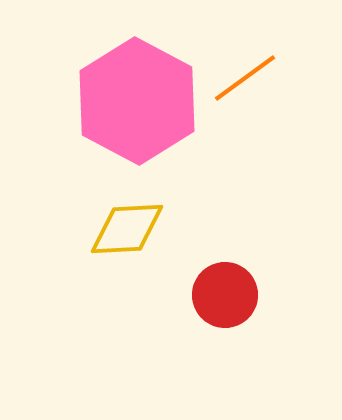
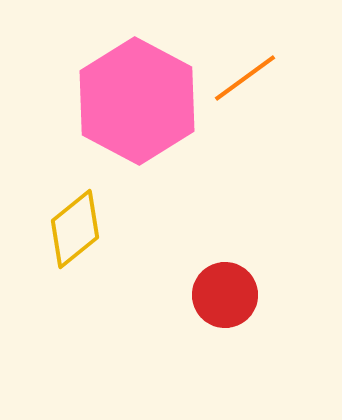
yellow diamond: moved 52 px left; rotated 36 degrees counterclockwise
